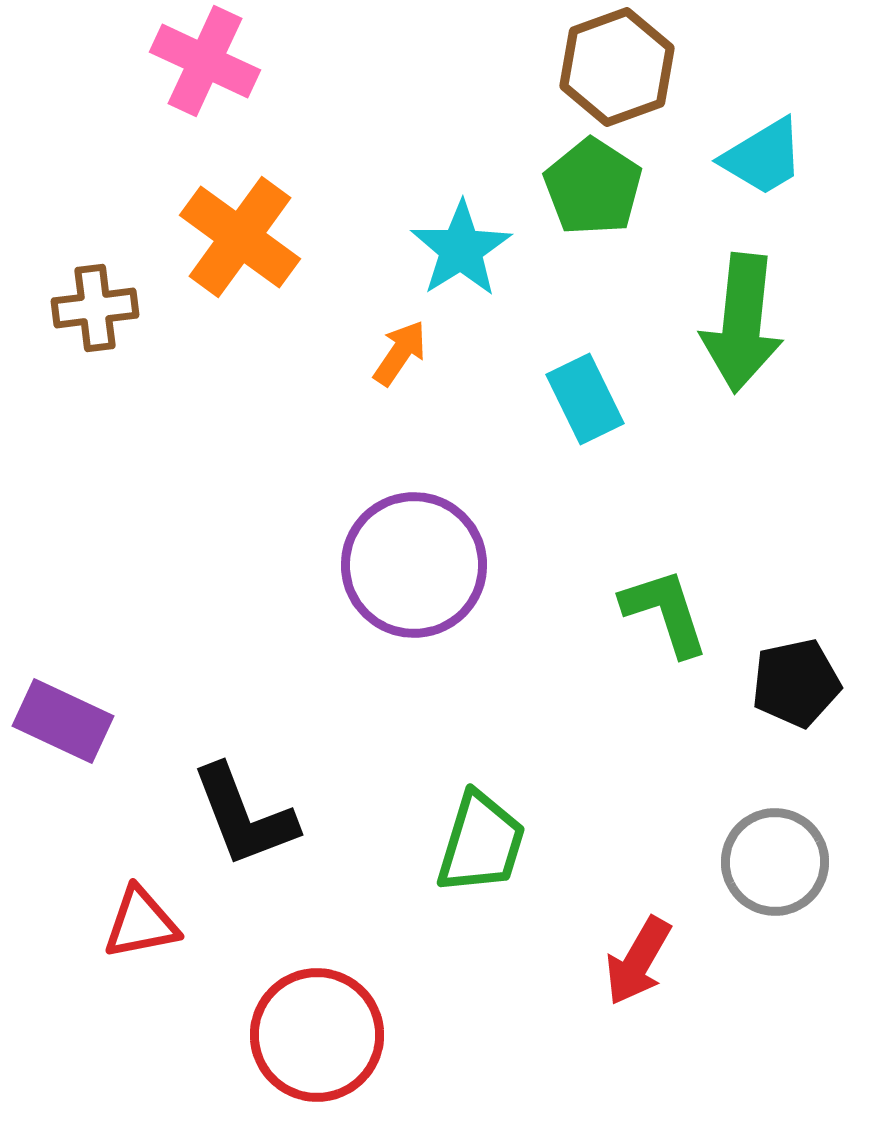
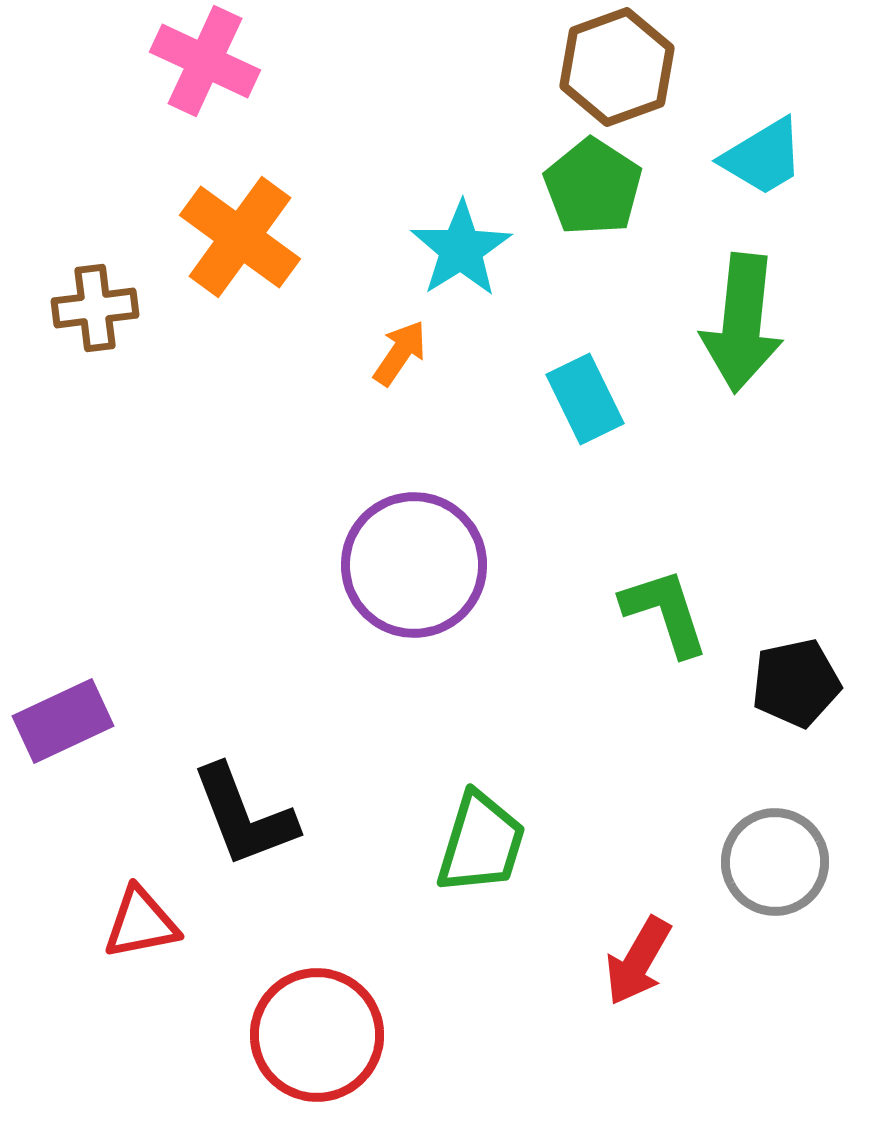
purple rectangle: rotated 50 degrees counterclockwise
